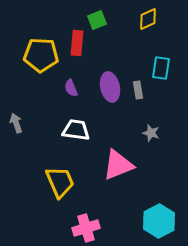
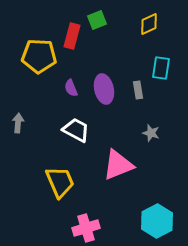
yellow diamond: moved 1 px right, 5 px down
red rectangle: moved 5 px left, 7 px up; rotated 10 degrees clockwise
yellow pentagon: moved 2 px left, 1 px down
purple ellipse: moved 6 px left, 2 px down
gray arrow: moved 2 px right; rotated 24 degrees clockwise
white trapezoid: rotated 20 degrees clockwise
cyan hexagon: moved 2 px left
